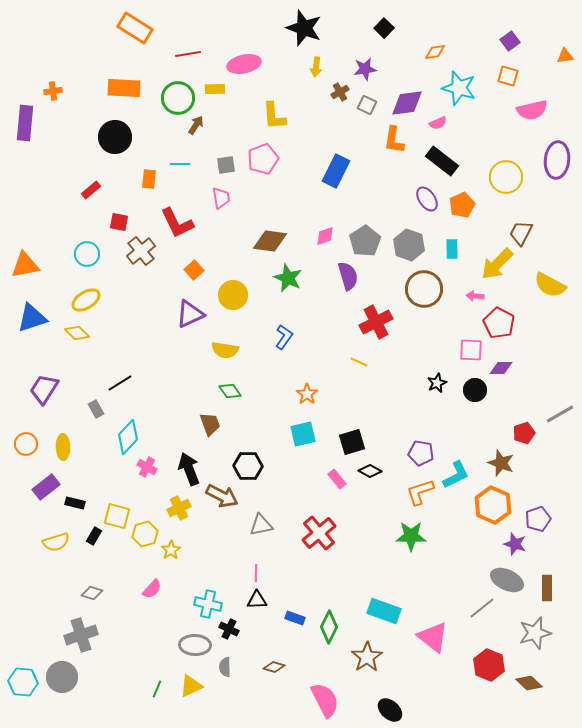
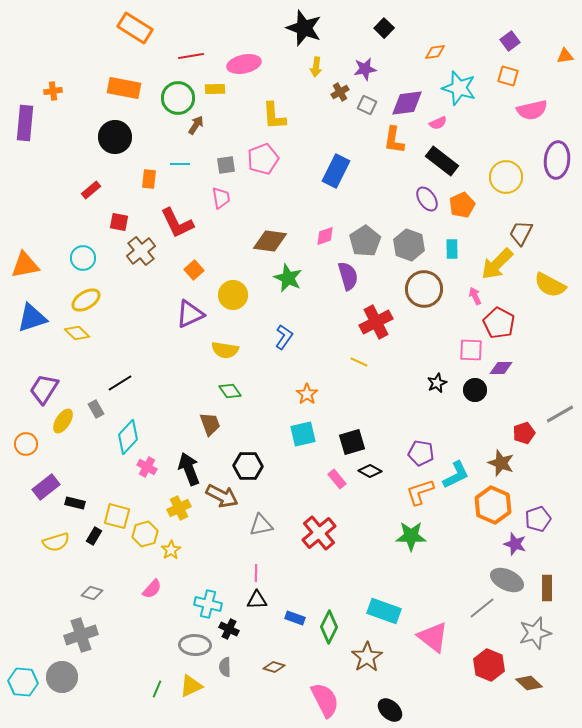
red line at (188, 54): moved 3 px right, 2 px down
orange rectangle at (124, 88): rotated 8 degrees clockwise
cyan circle at (87, 254): moved 4 px left, 4 px down
pink arrow at (475, 296): rotated 60 degrees clockwise
yellow ellipse at (63, 447): moved 26 px up; rotated 35 degrees clockwise
